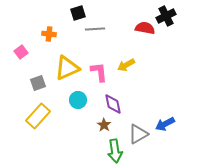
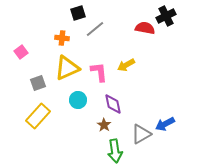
gray line: rotated 36 degrees counterclockwise
orange cross: moved 13 px right, 4 px down
gray triangle: moved 3 px right
